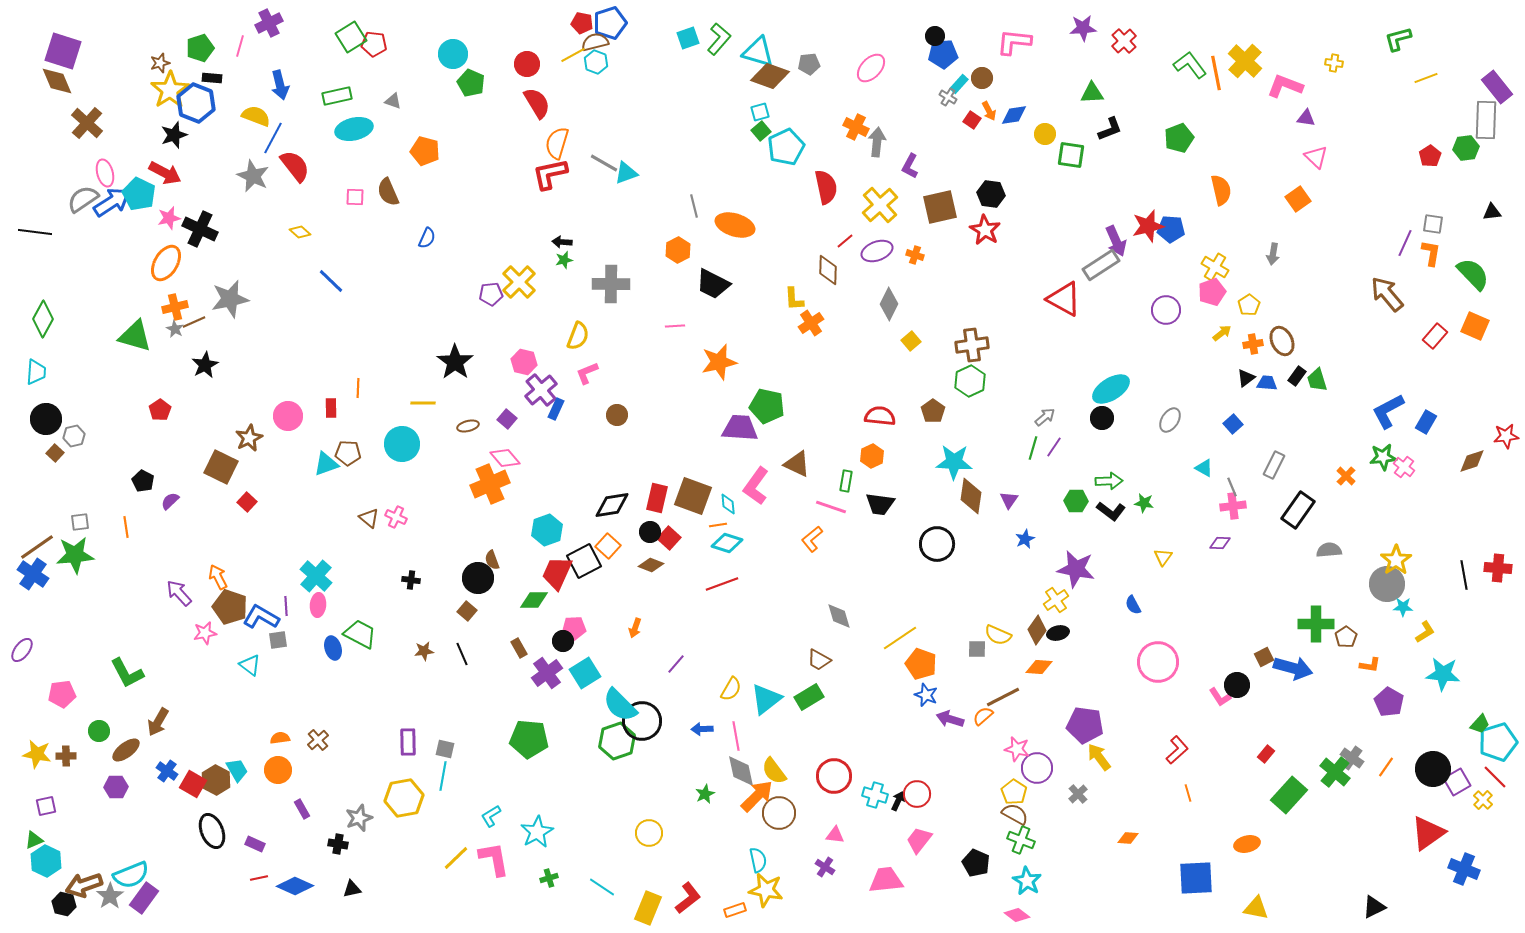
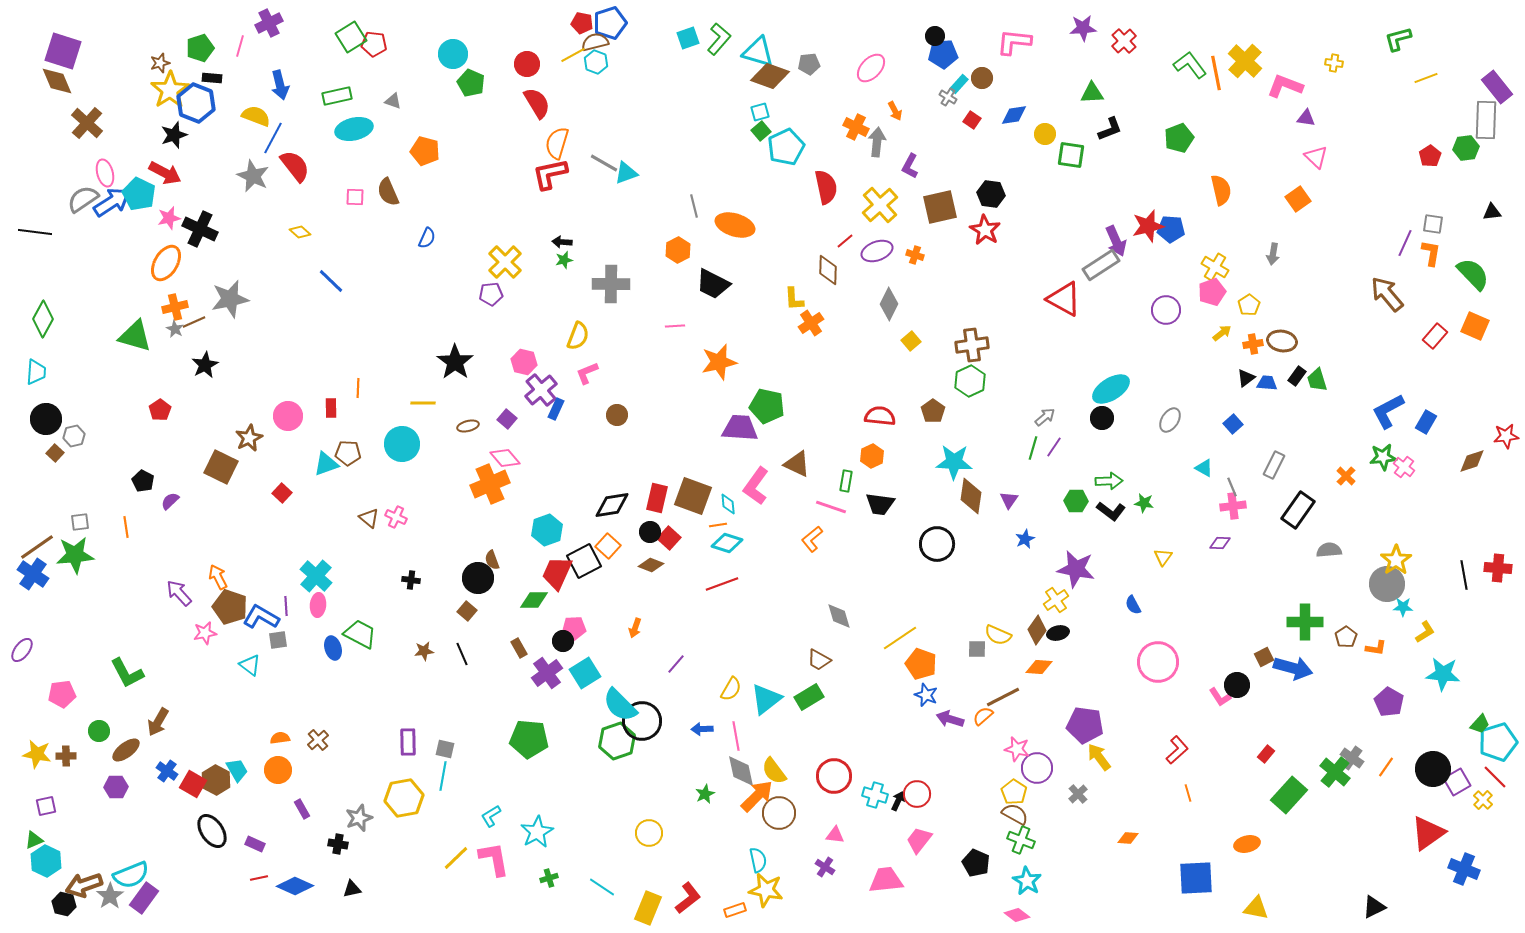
orange arrow at (989, 111): moved 94 px left
yellow cross at (519, 282): moved 14 px left, 20 px up
brown ellipse at (1282, 341): rotated 56 degrees counterclockwise
red square at (247, 502): moved 35 px right, 9 px up
green cross at (1316, 624): moved 11 px left, 2 px up
orange L-shape at (1370, 665): moved 6 px right, 17 px up
black ellipse at (212, 831): rotated 12 degrees counterclockwise
